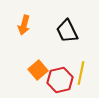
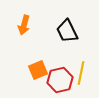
orange square: rotated 18 degrees clockwise
